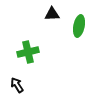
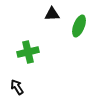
green ellipse: rotated 10 degrees clockwise
black arrow: moved 2 px down
